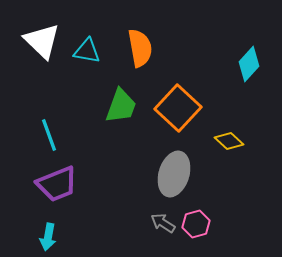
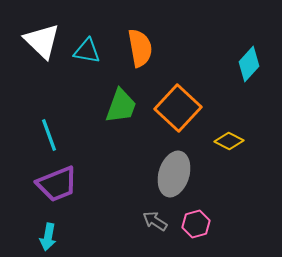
yellow diamond: rotated 16 degrees counterclockwise
gray arrow: moved 8 px left, 2 px up
